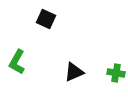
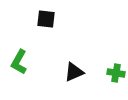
black square: rotated 18 degrees counterclockwise
green L-shape: moved 2 px right
